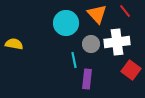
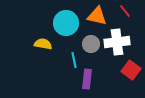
orange triangle: moved 2 px down; rotated 35 degrees counterclockwise
yellow semicircle: moved 29 px right
